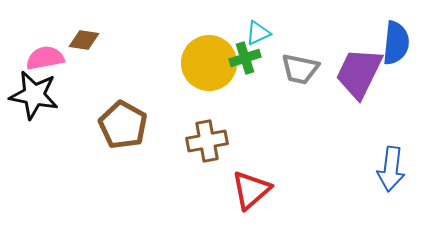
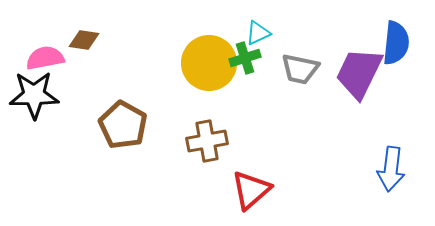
black star: rotated 12 degrees counterclockwise
